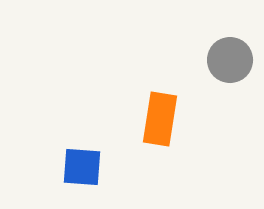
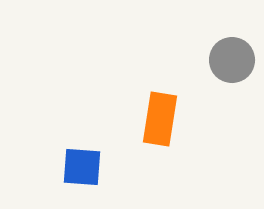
gray circle: moved 2 px right
